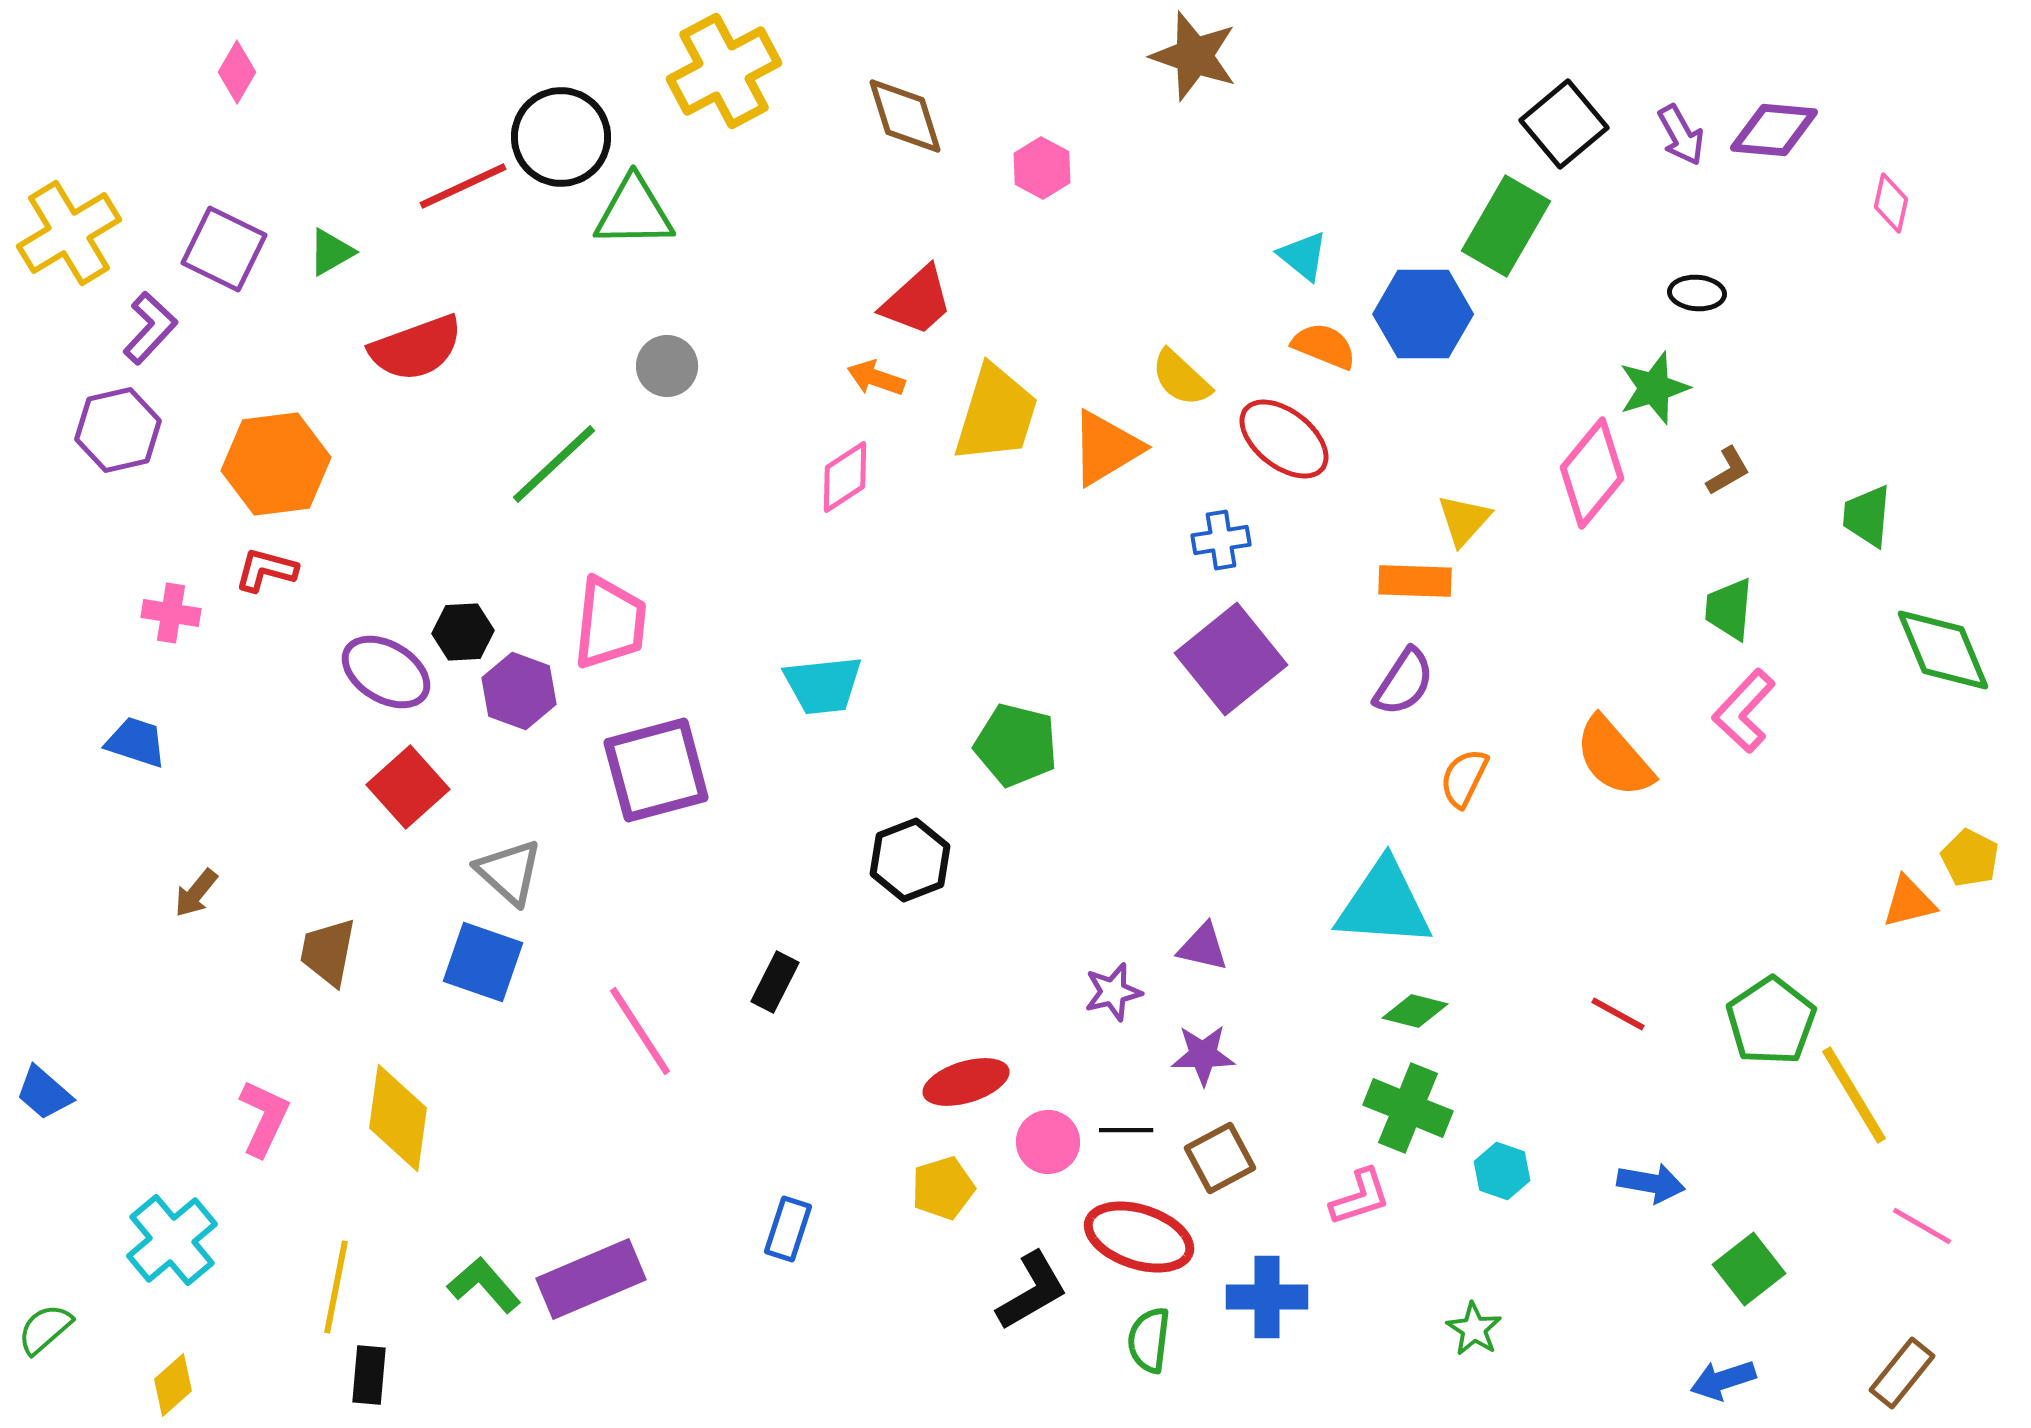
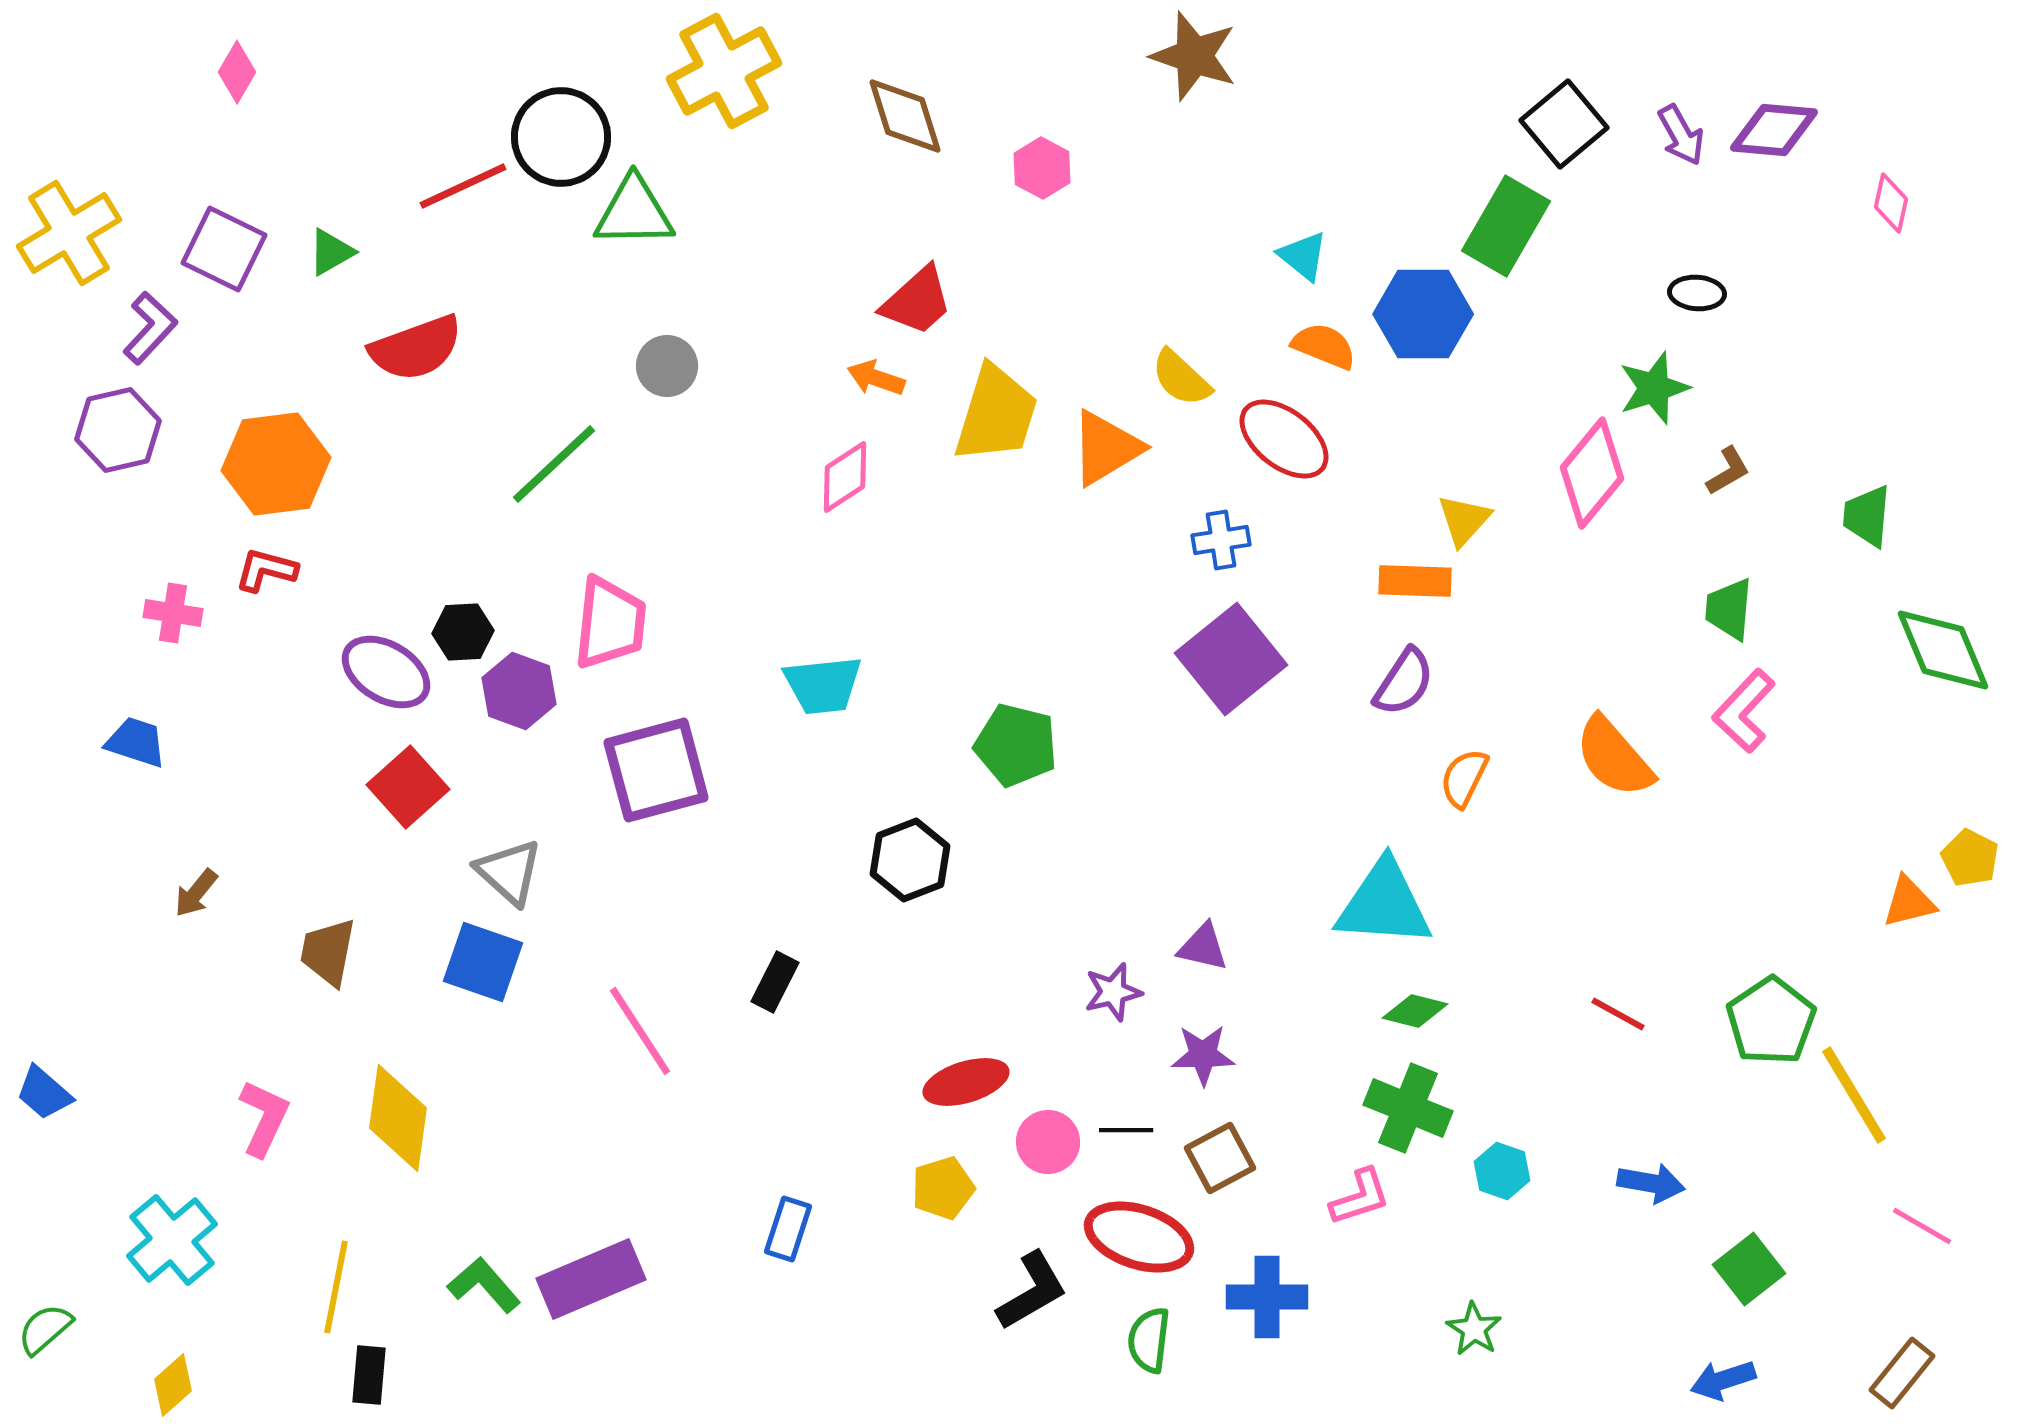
pink cross at (171, 613): moved 2 px right
